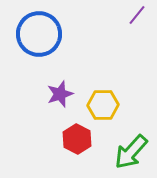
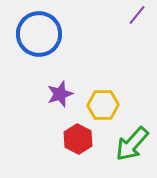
red hexagon: moved 1 px right
green arrow: moved 1 px right, 8 px up
